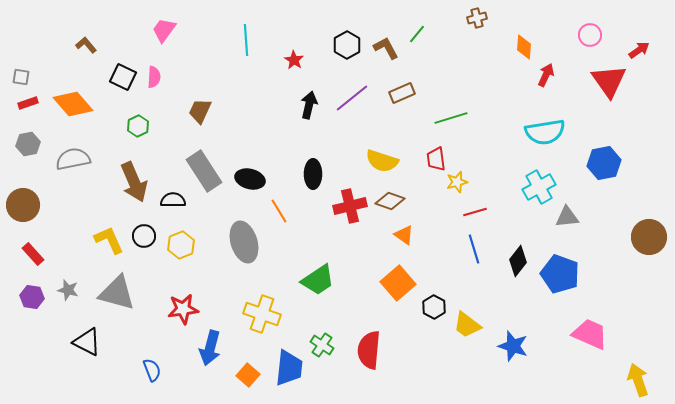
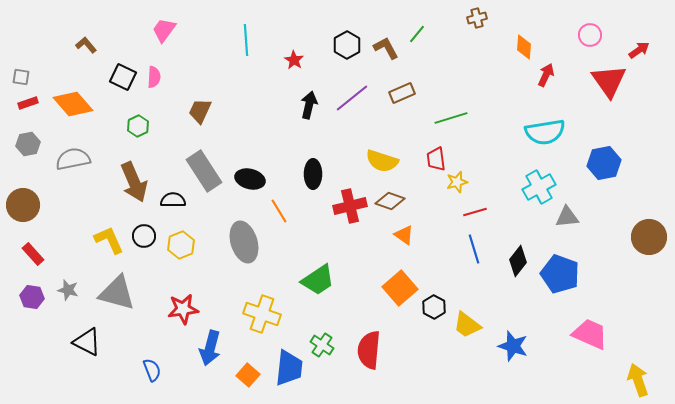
orange square at (398, 283): moved 2 px right, 5 px down
